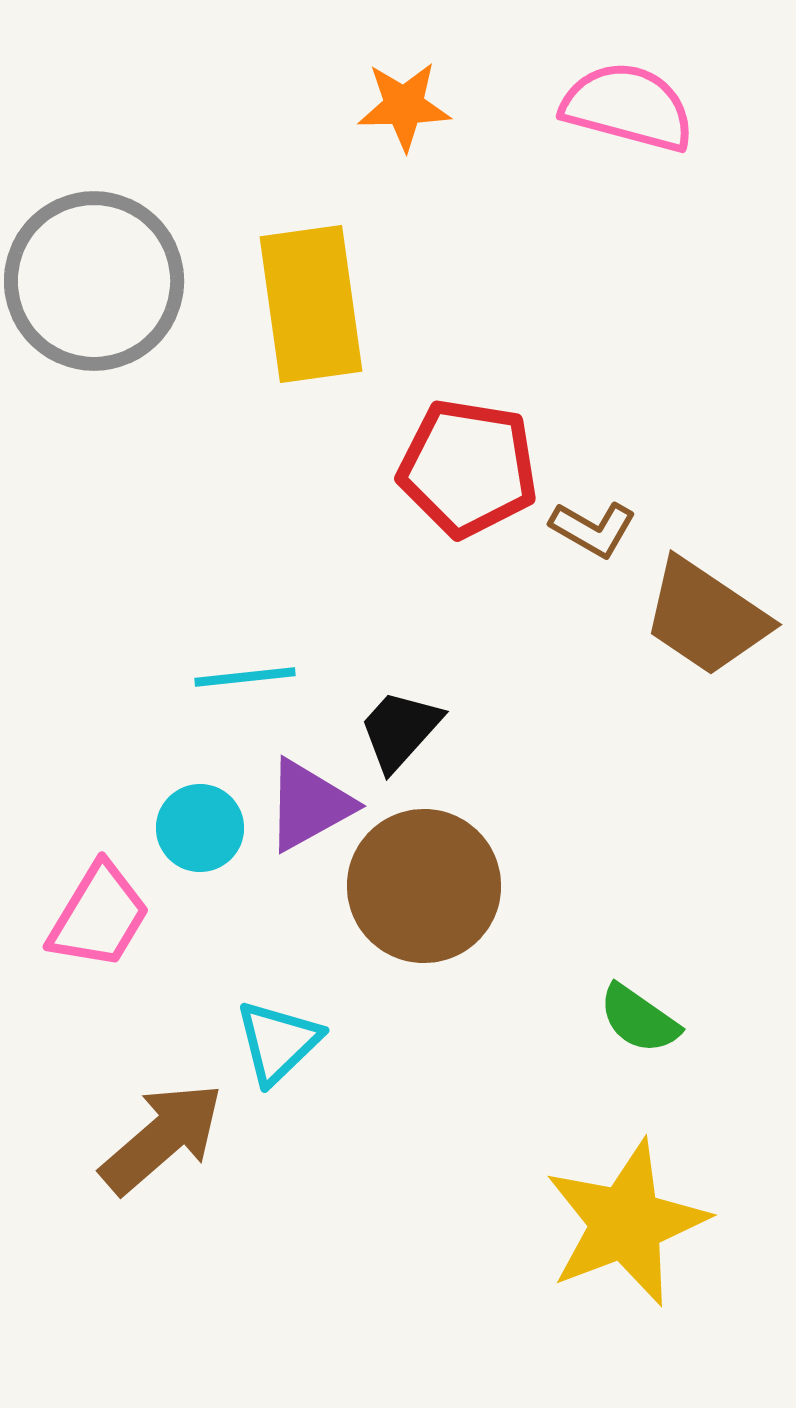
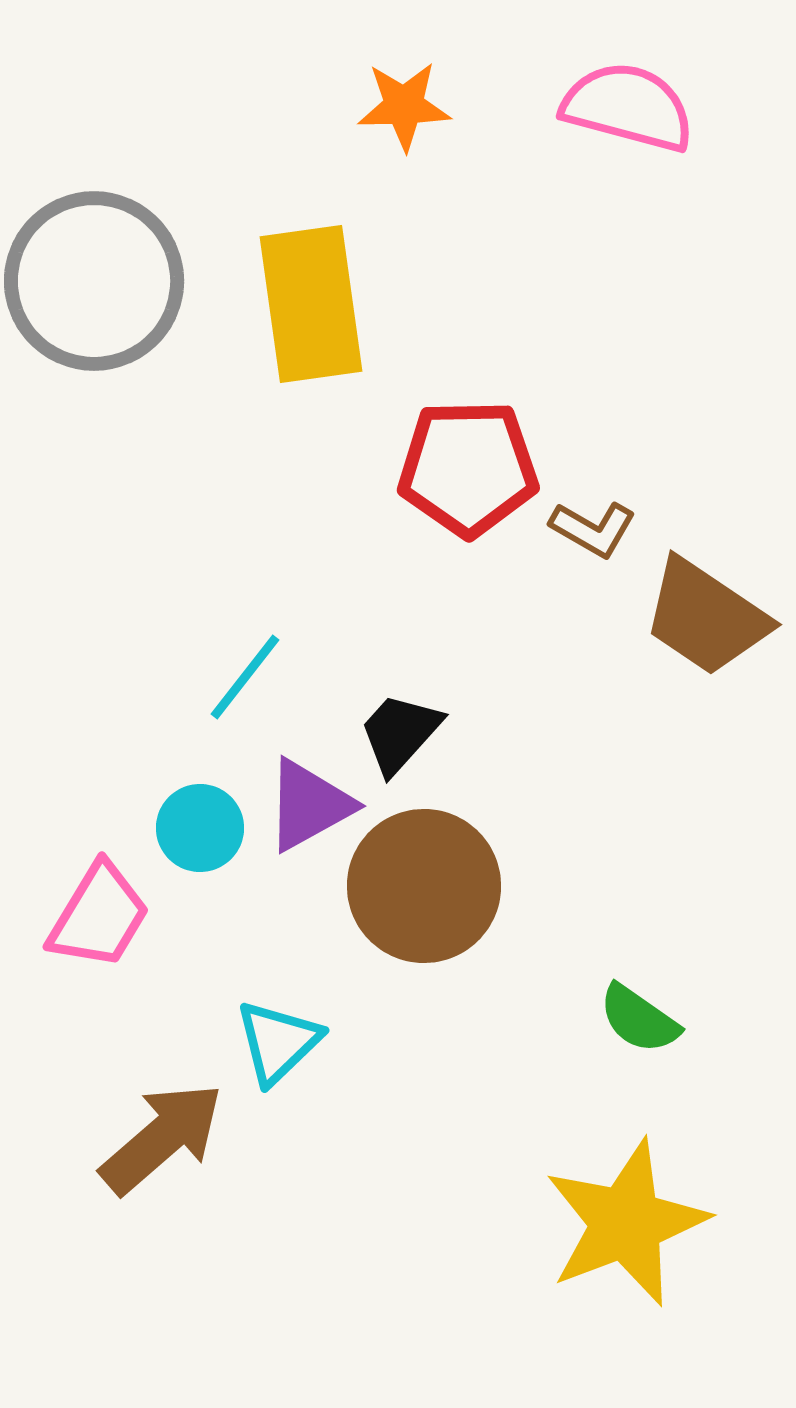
red pentagon: rotated 10 degrees counterclockwise
cyan line: rotated 46 degrees counterclockwise
black trapezoid: moved 3 px down
